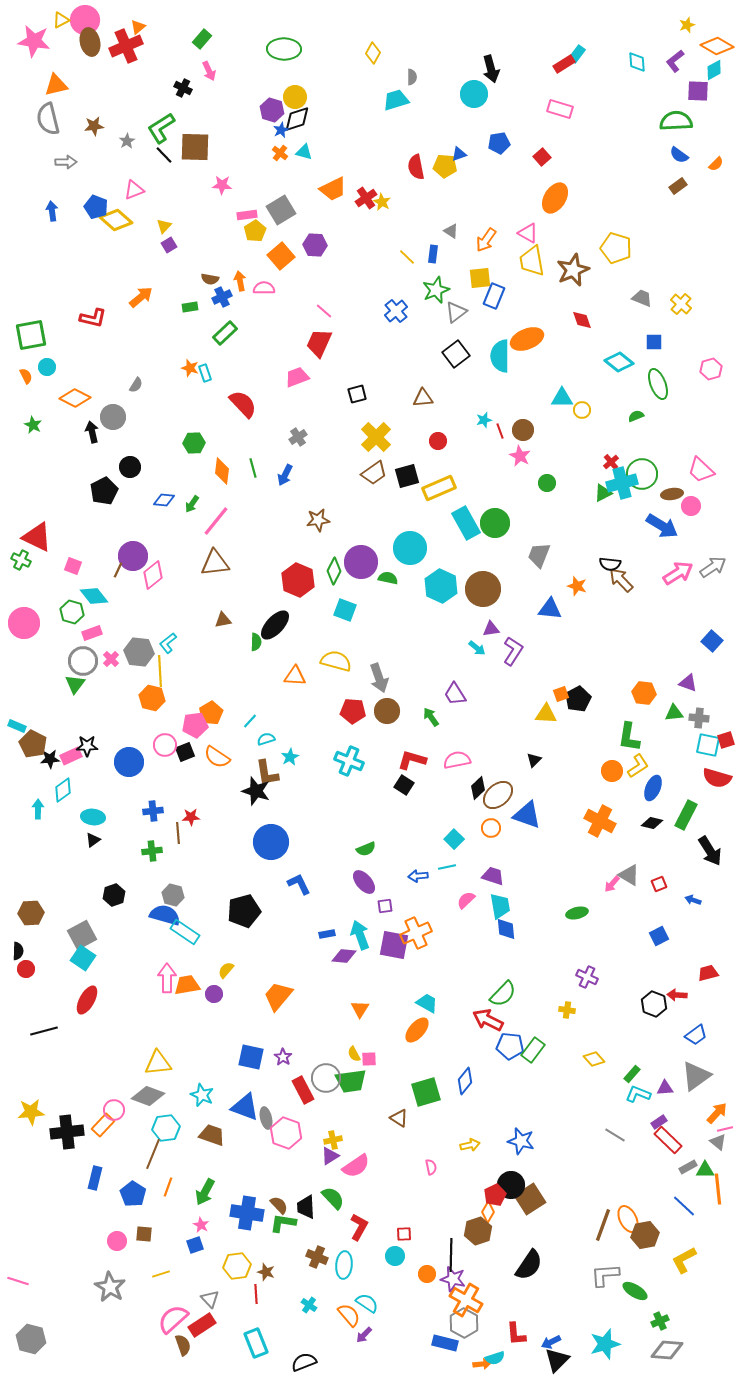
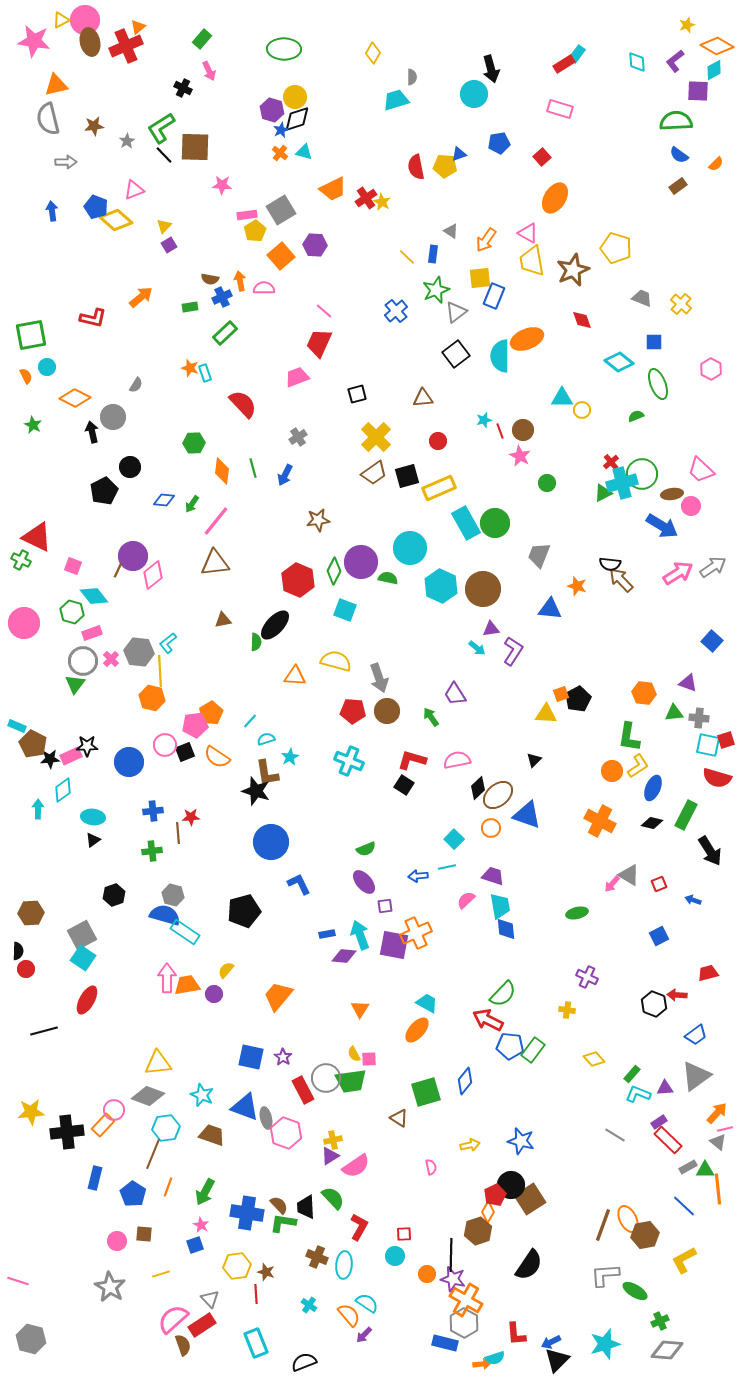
pink hexagon at (711, 369): rotated 15 degrees counterclockwise
